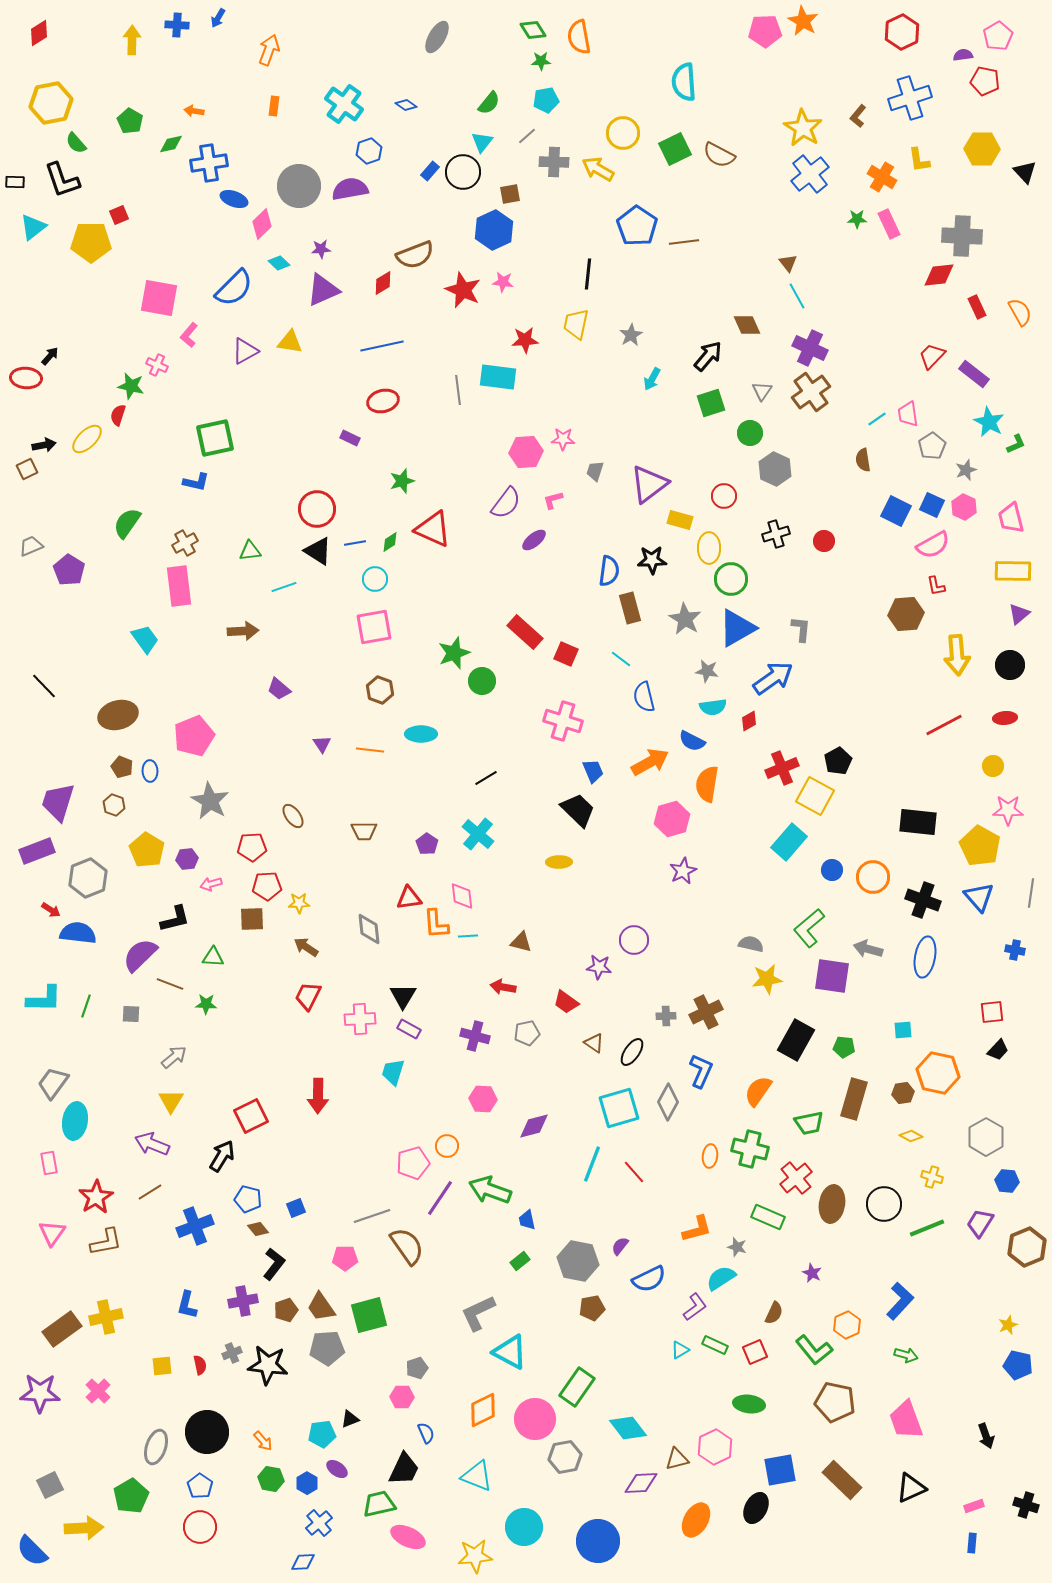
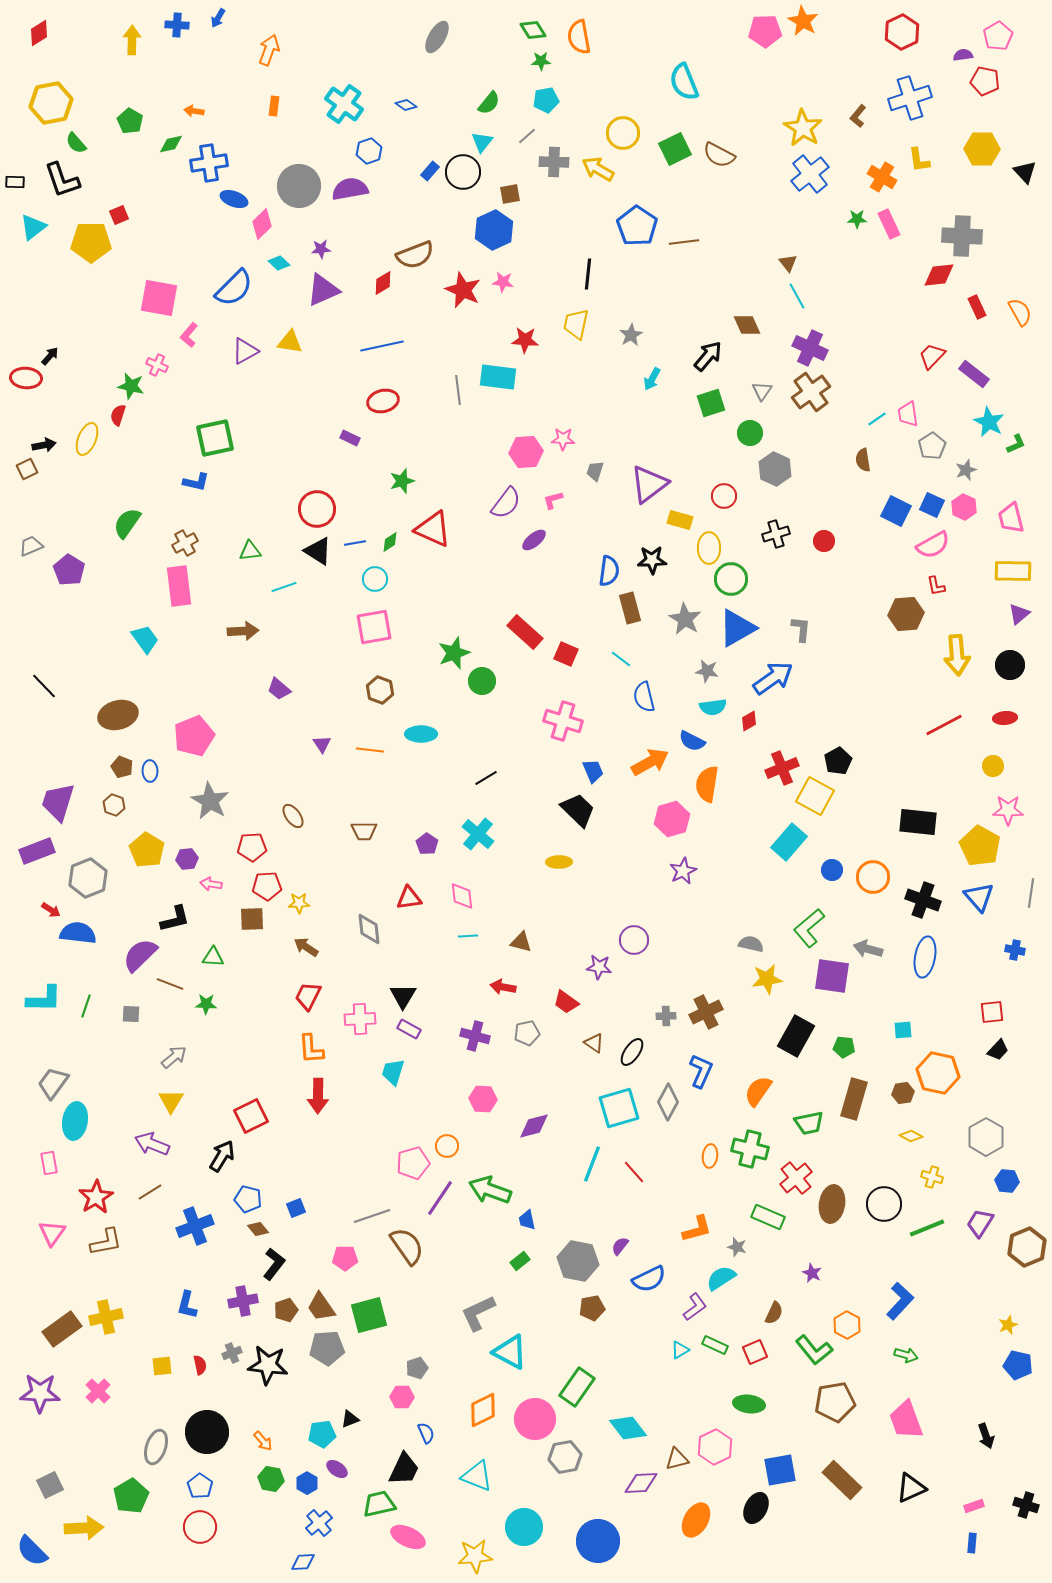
cyan semicircle at (684, 82): rotated 18 degrees counterclockwise
red star at (525, 340): rotated 8 degrees clockwise
yellow ellipse at (87, 439): rotated 24 degrees counterclockwise
pink arrow at (211, 884): rotated 25 degrees clockwise
orange L-shape at (436, 924): moved 125 px left, 125 px down
black rectangle at (796, 1040): moved 4 px up
orange hexagon at (847, 1325): rotated 8 degrees counterclockwise
brown pentagon at (835, 1402): rotated 21 degrees counterclockwise
